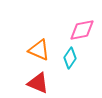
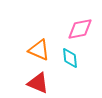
pink diamond: moved 2 px left, 1 px up
cyan diamond: rotated 40 degrees counterclockwise
